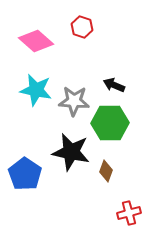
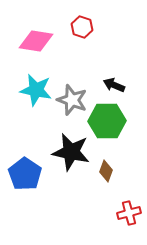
pink diamond: rotated 32 degrees counterclockwise
gray star: moved 2 px left, 1 px up; rotated 16 degrees clockwise
green hexagon: moved 3 px left, 2 px up
